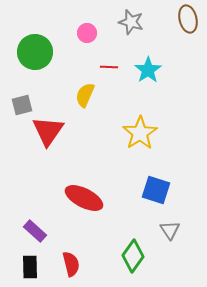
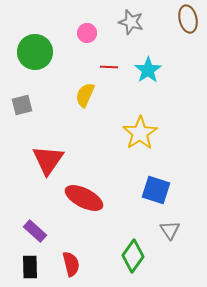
red triangle: moved 29 px down
